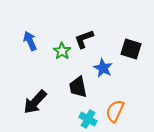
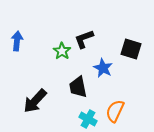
blue arrow: moved 13 px left; rotated 30 degrees clockwise
black arrow: moved 1 px up
